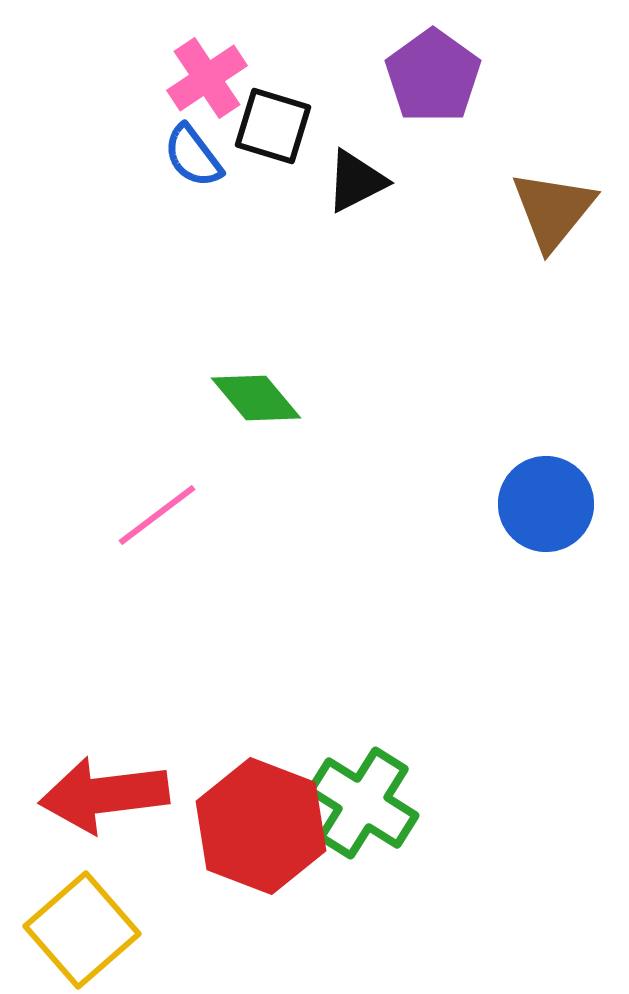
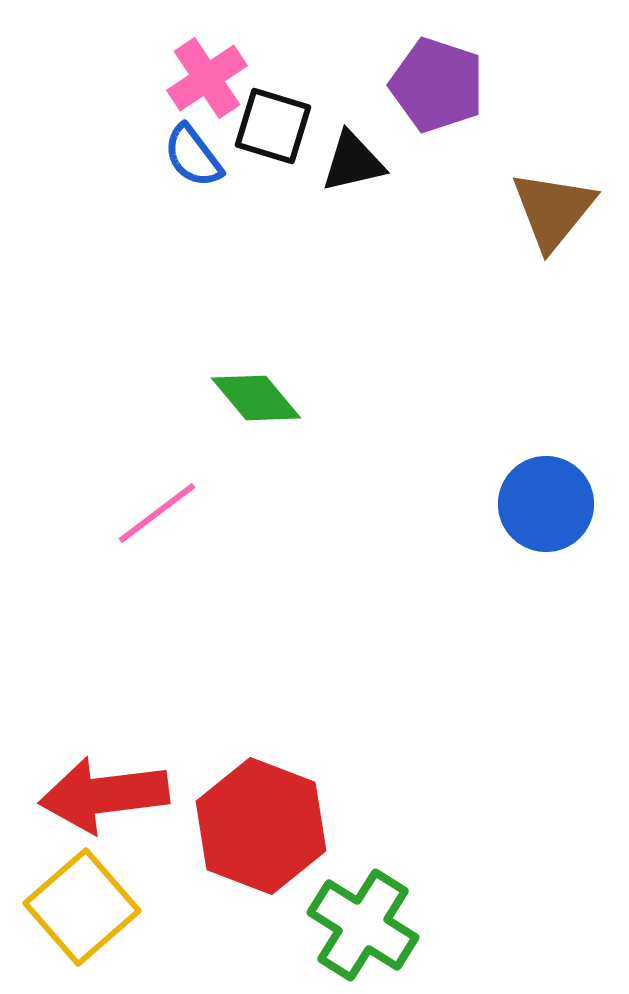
purple pentagon: moved 4 px right, 9 px down; rotated 18 degrees counterclockwise
black triangle: moved 3 px left, 19 px up; rotated 14 degrees clockwise
pink line: moved 2 px up
green cross: moved 122 px down
yellow square: moved 23 px up
